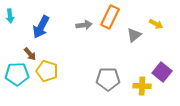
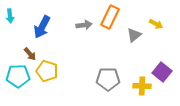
blue arrow: moved 1 px right
cyan pentagon: moved 1 px right, 2 px down
